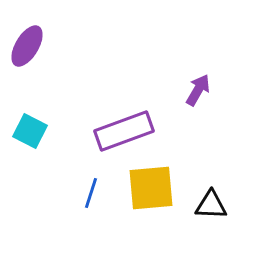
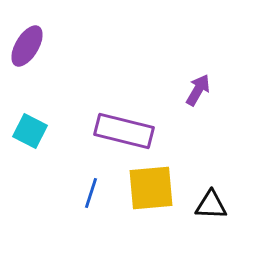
purple rectangle: rotated 34 degrees clockwise
